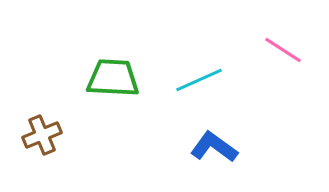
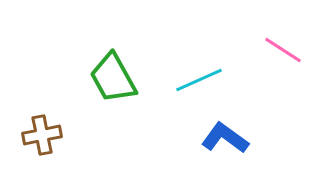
green trapezoid: rotated 122 degrees counterclockwise
brown cross: rotated 12 degrees clockwise
blue L-shape: moved 11 px right, 9 px up
